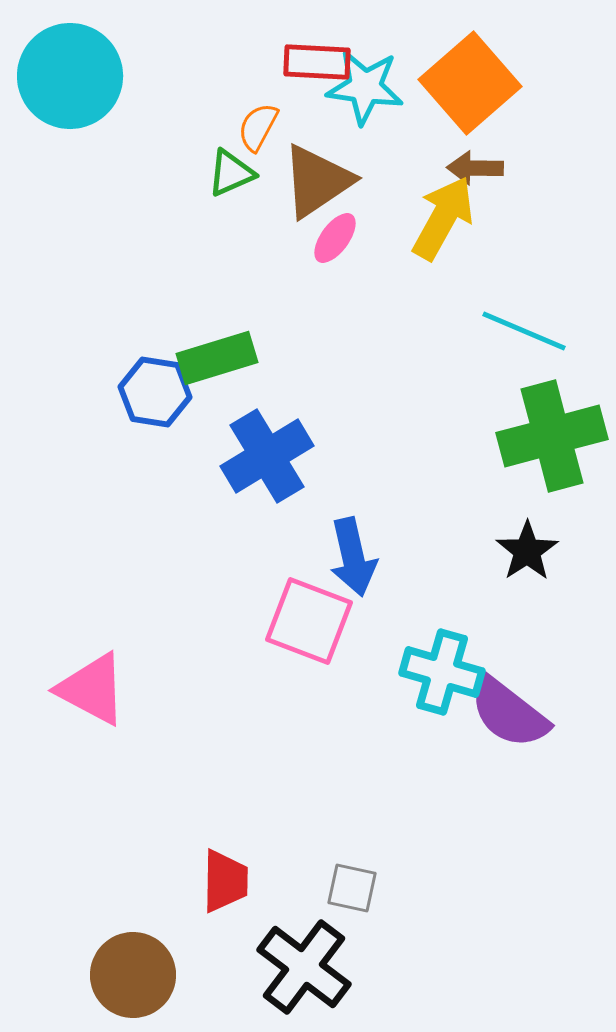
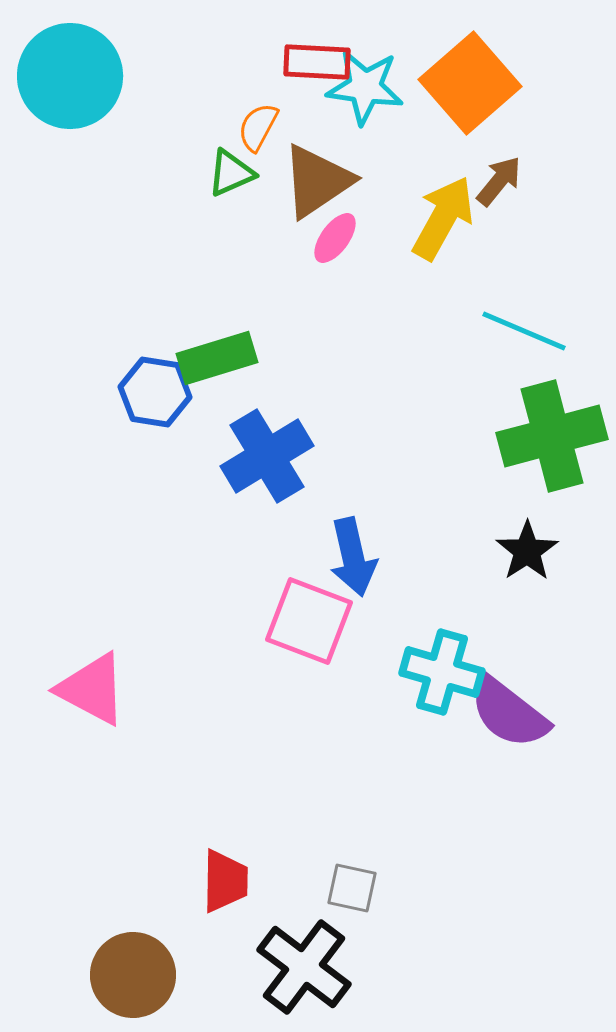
brown arrow: moved 24 px right, 13 px down; rotated 128 degrees clockwise
